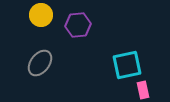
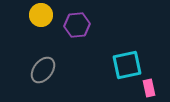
purple hexagon: moved 1 px left
gray ellipse: moved 3 px right, 7 px down
pink rectangle: moved 6 px right, 2 px up
